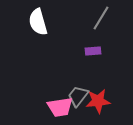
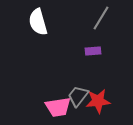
pink trapezoid: moved 2 px left
